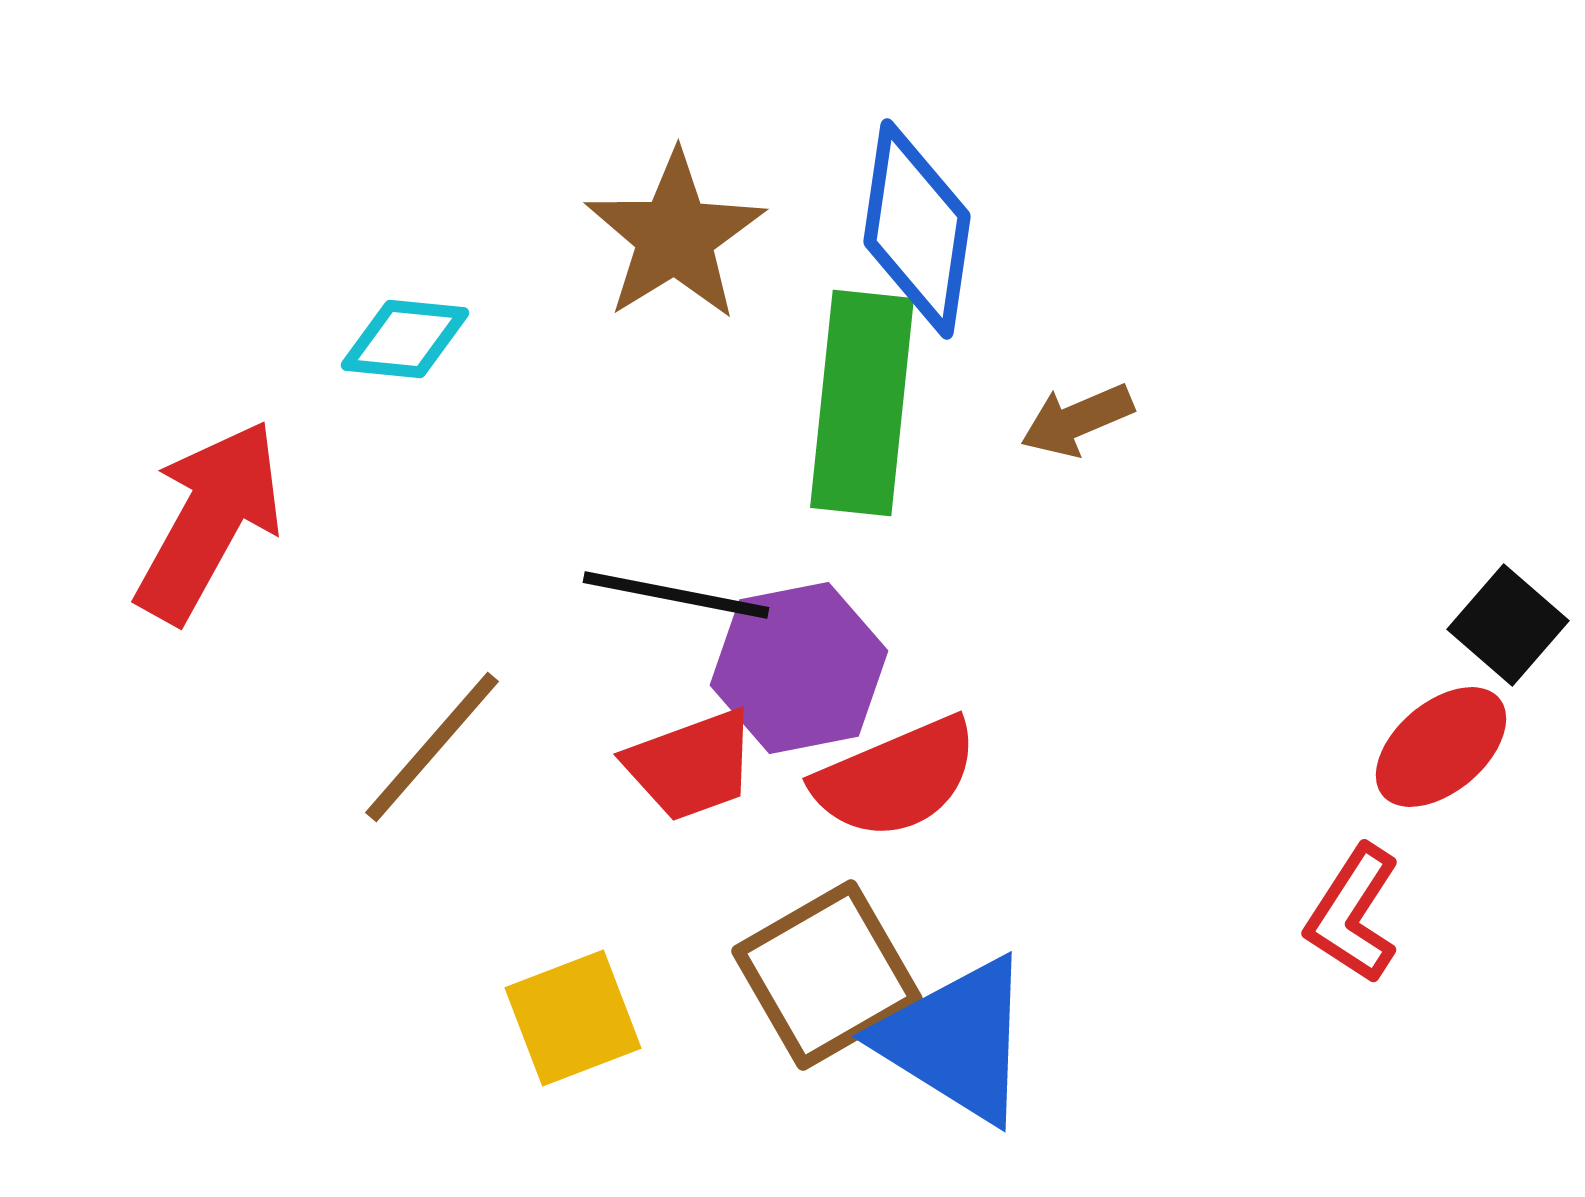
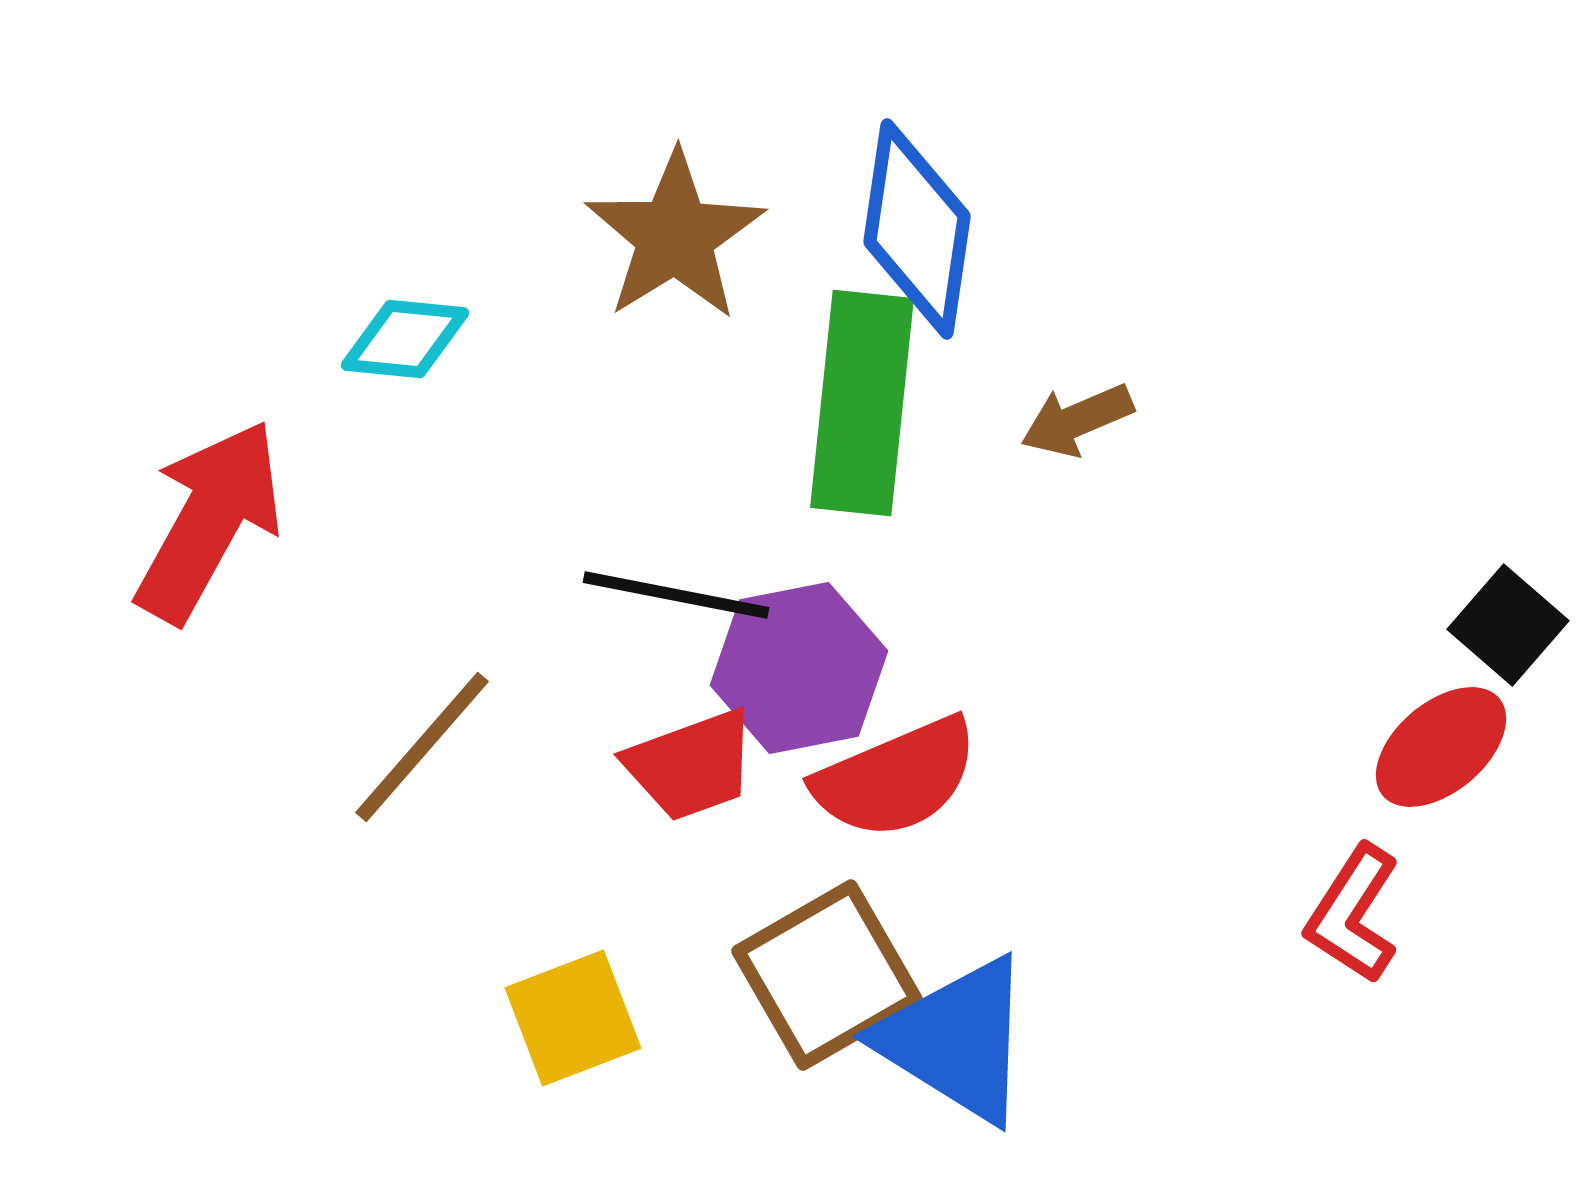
brown line: moved 10 px left
